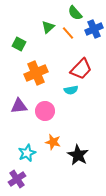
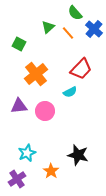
blue cross: rotated 24 degrees counterclockwise
orange cross: moved 1 px down; rotated 15 degrees counterclockwise
cyan semicircle: moved 1 px left, 2 px down; rotated 16 degrees counterclockwise
orange star: moved 2 px left, 29 px down; rotated 21 degrees clockwise
black star: rotated 15 degrees counterclockwise
